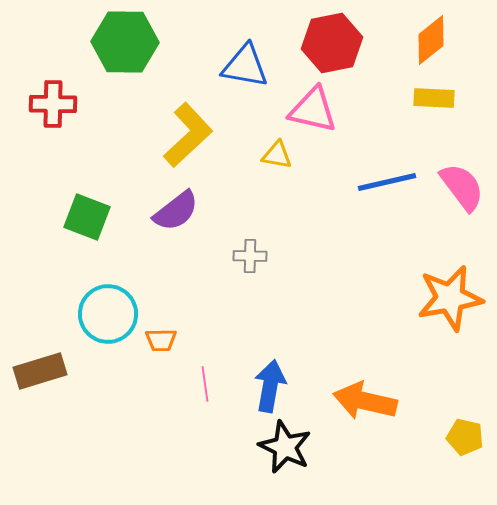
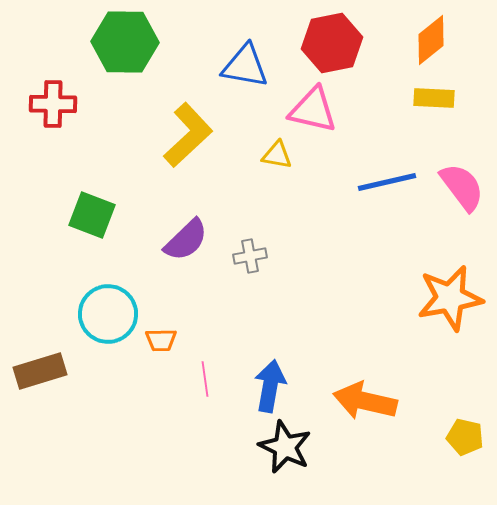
purple semicircle: moved 10 px right, 29 px down; rotated 6 degrees counterclockwise
green square: moved 5 px right, 2 px up
gray cross: rotated 12 degrees counterclockwise
pink line: moved 5 px up
